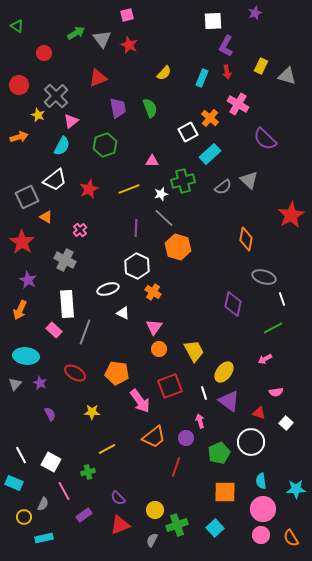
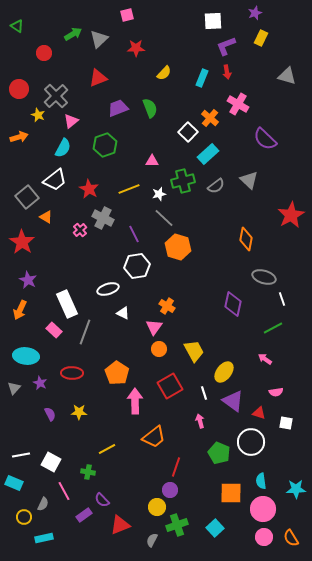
green arrow at (76, 33): moved 3 px left, 1 px down
gray triangle at (102, 39): moved 3 px left; rotated 24 degrees clockwise
red star at (129, 45): moved 7 px right, 3 px down; rotated 24 degrees counterclockwise
purple L-shape at (226, 46): rotated 40 degrees clockwise
yellow rectangle at (261, 66): moved 28 px up
red circle at (19, 85): moved 4 px down
purple trapezoid at (118, 108): rotated 100 degrees counterclockwise
white square at (188, 132): rotated 18 degrees counterclockwise
cyan semicircle at (62, 146): moved 1 px right, 2 px down
cyan rectangle at (210, 154): moved 2 px left
gray semicircle at (223, 187): moved 7 px left, 1 px up
red star at (89, 189): rotated 18 degrees counterclockwise
white star at (161, 194): moved 2 px left
gray square at (27, 197): rotated 15 degrees counterclockwise
purple line at (136, 228): moved 2 px left, 6 px down; rotated 30 degrees counterclockwise
gray cross at (65, 260): moved 38 px right, 42 px up
white hexagon at (137, 266): rotated 25 degrees clockwise
orange cross at (153, 292): moved 14 px right, 14 px down
white rectangle at (67, 304): rotated 20 degrees counterclockwise
pink arrow at (265, 359): rotated 64 degrees clockwise
red ellipse at (75, 373): moved 3 px left; rotated 30 degrees counterclockwise
orange pentagon at (117, 373): rotated 25 degrees clockwise
gray triangle at (15, 384): moved 1 px left, 4 px down
red square at (170, 386): rotated 10 degrees counterclockwise
pink arrow at (140, 401): moved 5 px left; rotated 145 degrees counterclockwise
purple triangle at (229, 401): moved 4 px right
yellow star at (92, 412): moved 13 px left
white square at (286, 423): rotated 32 degrees counterclockwise
purple circle at (186, 438): moved 16 px left, 52 px down
green pentagon at (219, 453): rotated 25 degrees counterclockwise
white line at (21, 455): rotated 72 degrees counterclockwise
green cross at (88, 472): rotated 24 degrees clockwise
orange square at (225, 492): moved 6 px right, 1 px down
purple semicircle at (118, 498): moved 16 px left, 2 px down
yellow circle at (155, 510): moved 2 px right, 3 px up
pink circle at (261, 535): moved 3 px right, 2 px down
